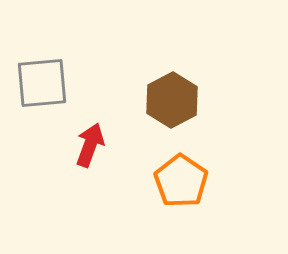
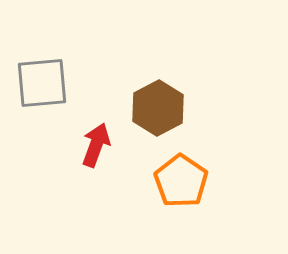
brown hexagon: moved 14 px left, 8 px down
red arrow: moved 6 px right
